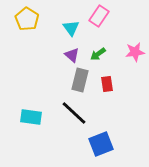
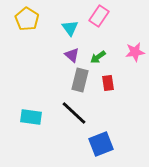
cyan triangle: moved 1 px left
green arrow: moved 3 px down
red rectangle: moved 1 px right, 1 px up
